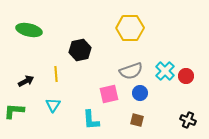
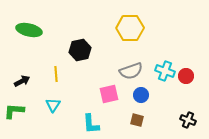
cyan cross: rotated 24 degrees counterclockwise
black arrow: moved 4 px left
blue circle: moved 1 px right, 2 px down
cyan L-shape: moved 4 px down
